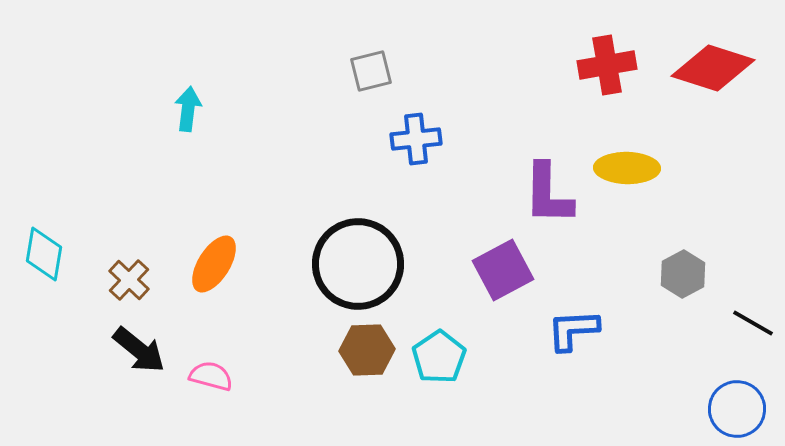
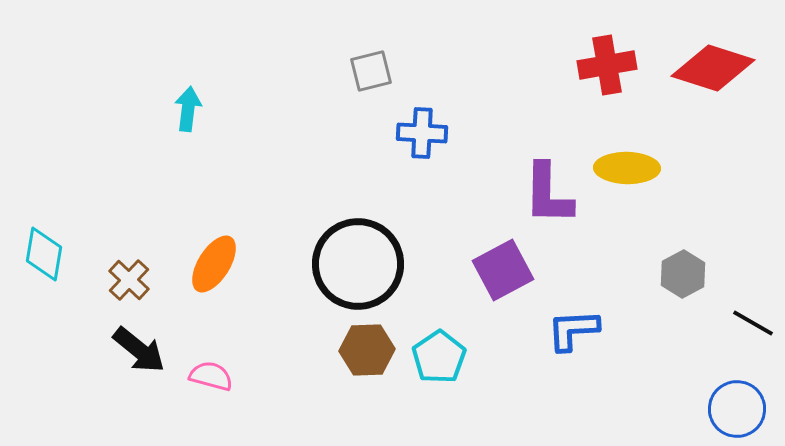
blue cross: moved 6 px right, 6 px up; rotated 9 degrees clockwise
